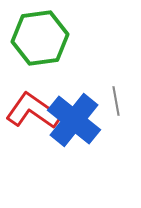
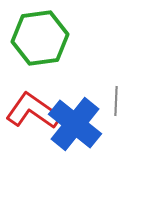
gray line: rotated 12 degrees clockwise
blue cross: moved 1 px right, 4 px down
